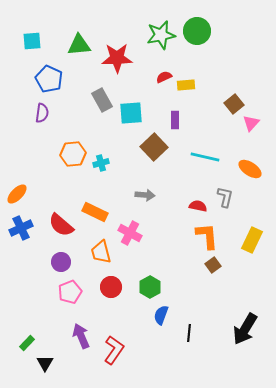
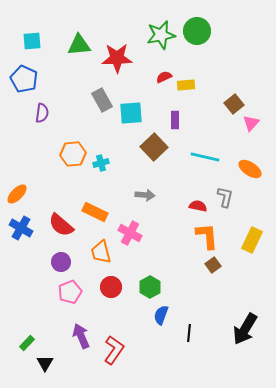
blue pentagon at (49, 79): moved 25 px left
blue cross at (21, 228): rotated 35 degrees counterclockwise
